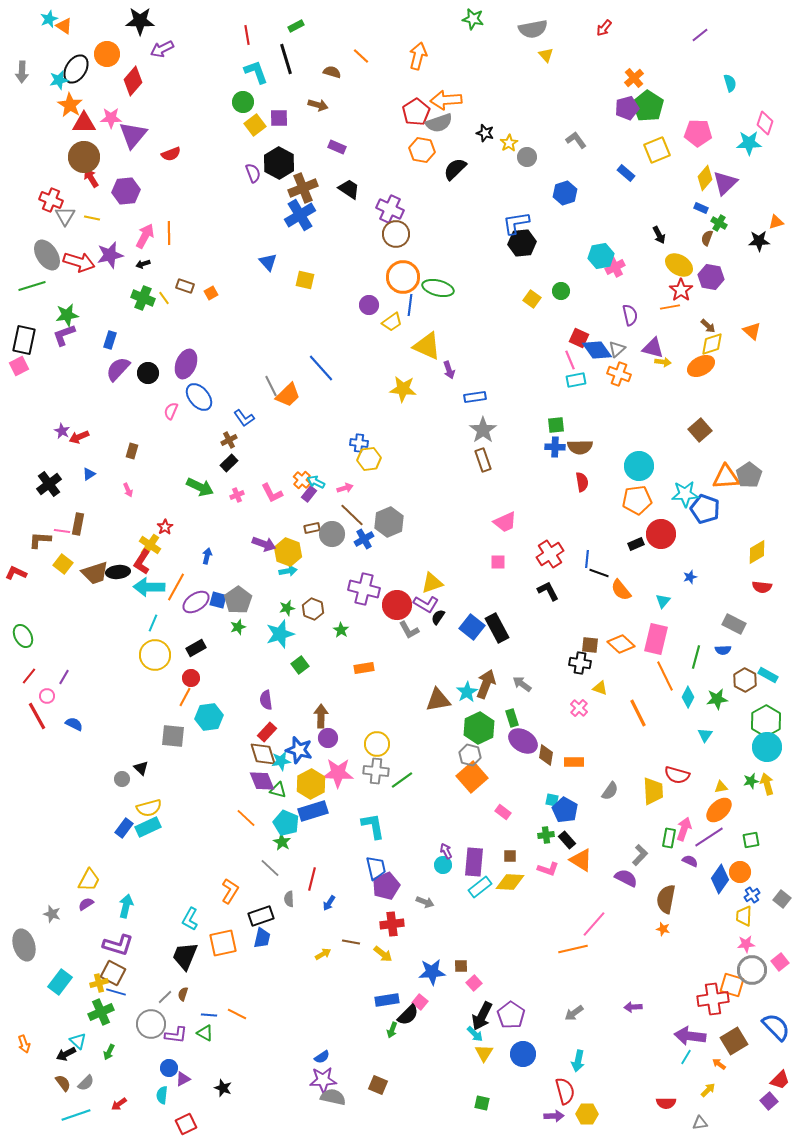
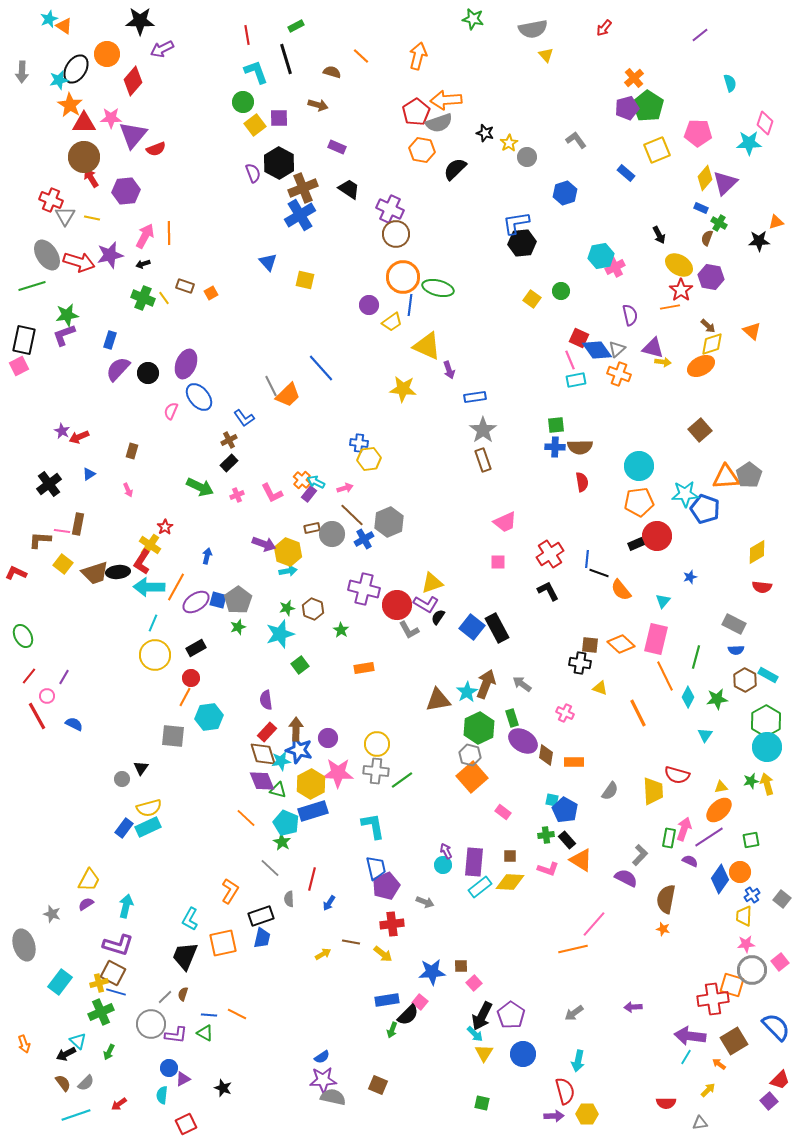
red semicircle at (171, 154): moved 15 px left, 5 px up
orange pentagon at (637, 500): moved 2 px right, 2 px down
red circle at (661, 534): moved 4 px left, 2 px down
blue semicircle at (723, 650): moved 13 px right
pink cross at (579, 708): moved 14 px left, 5 px down; rotated 18 degrees counterclockwise
brown arrow at (321, 716): moved 25 px left, 13 px down
black triangle at (141, 768): rotated 21 degrees clockwise
